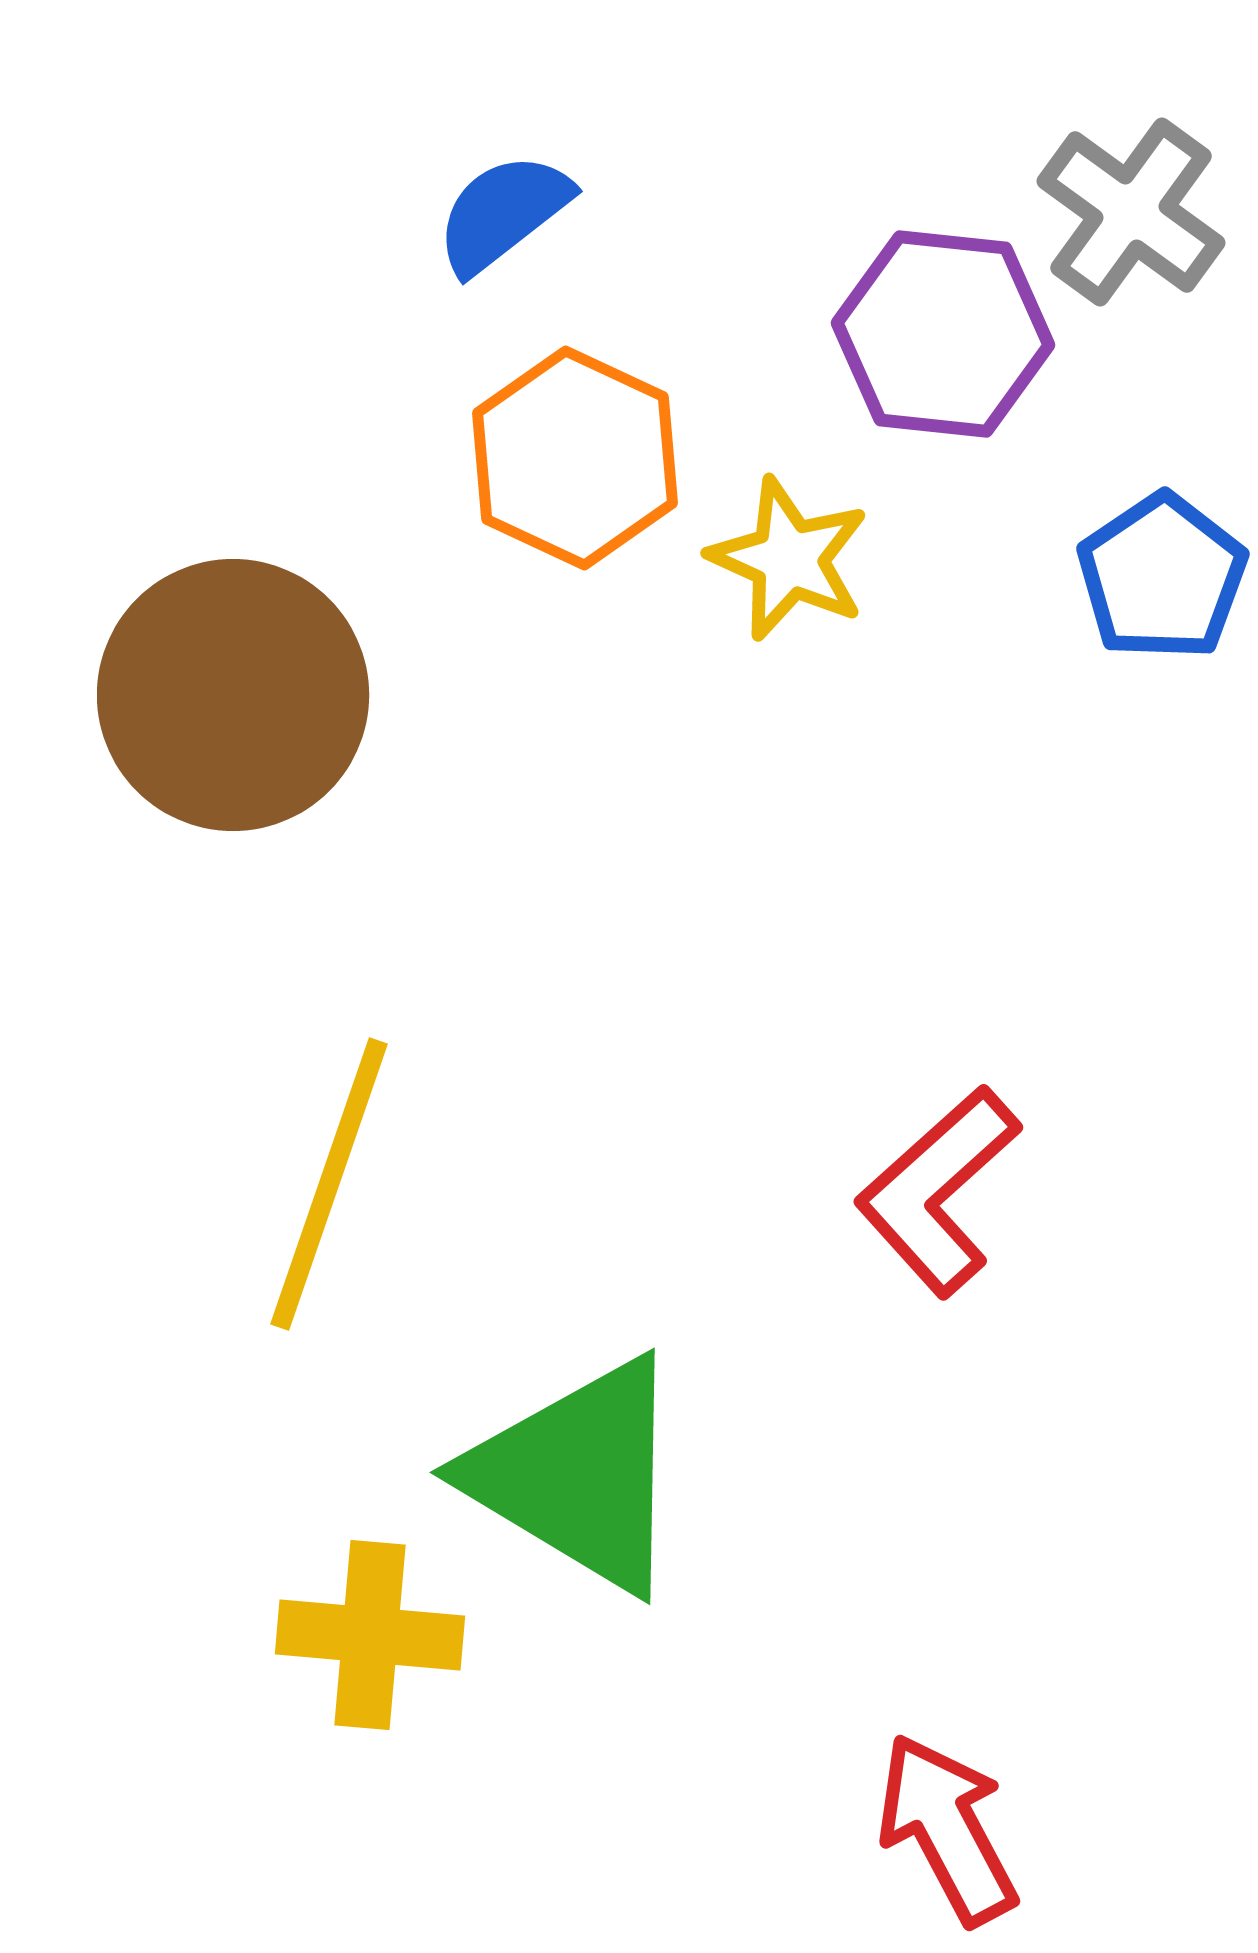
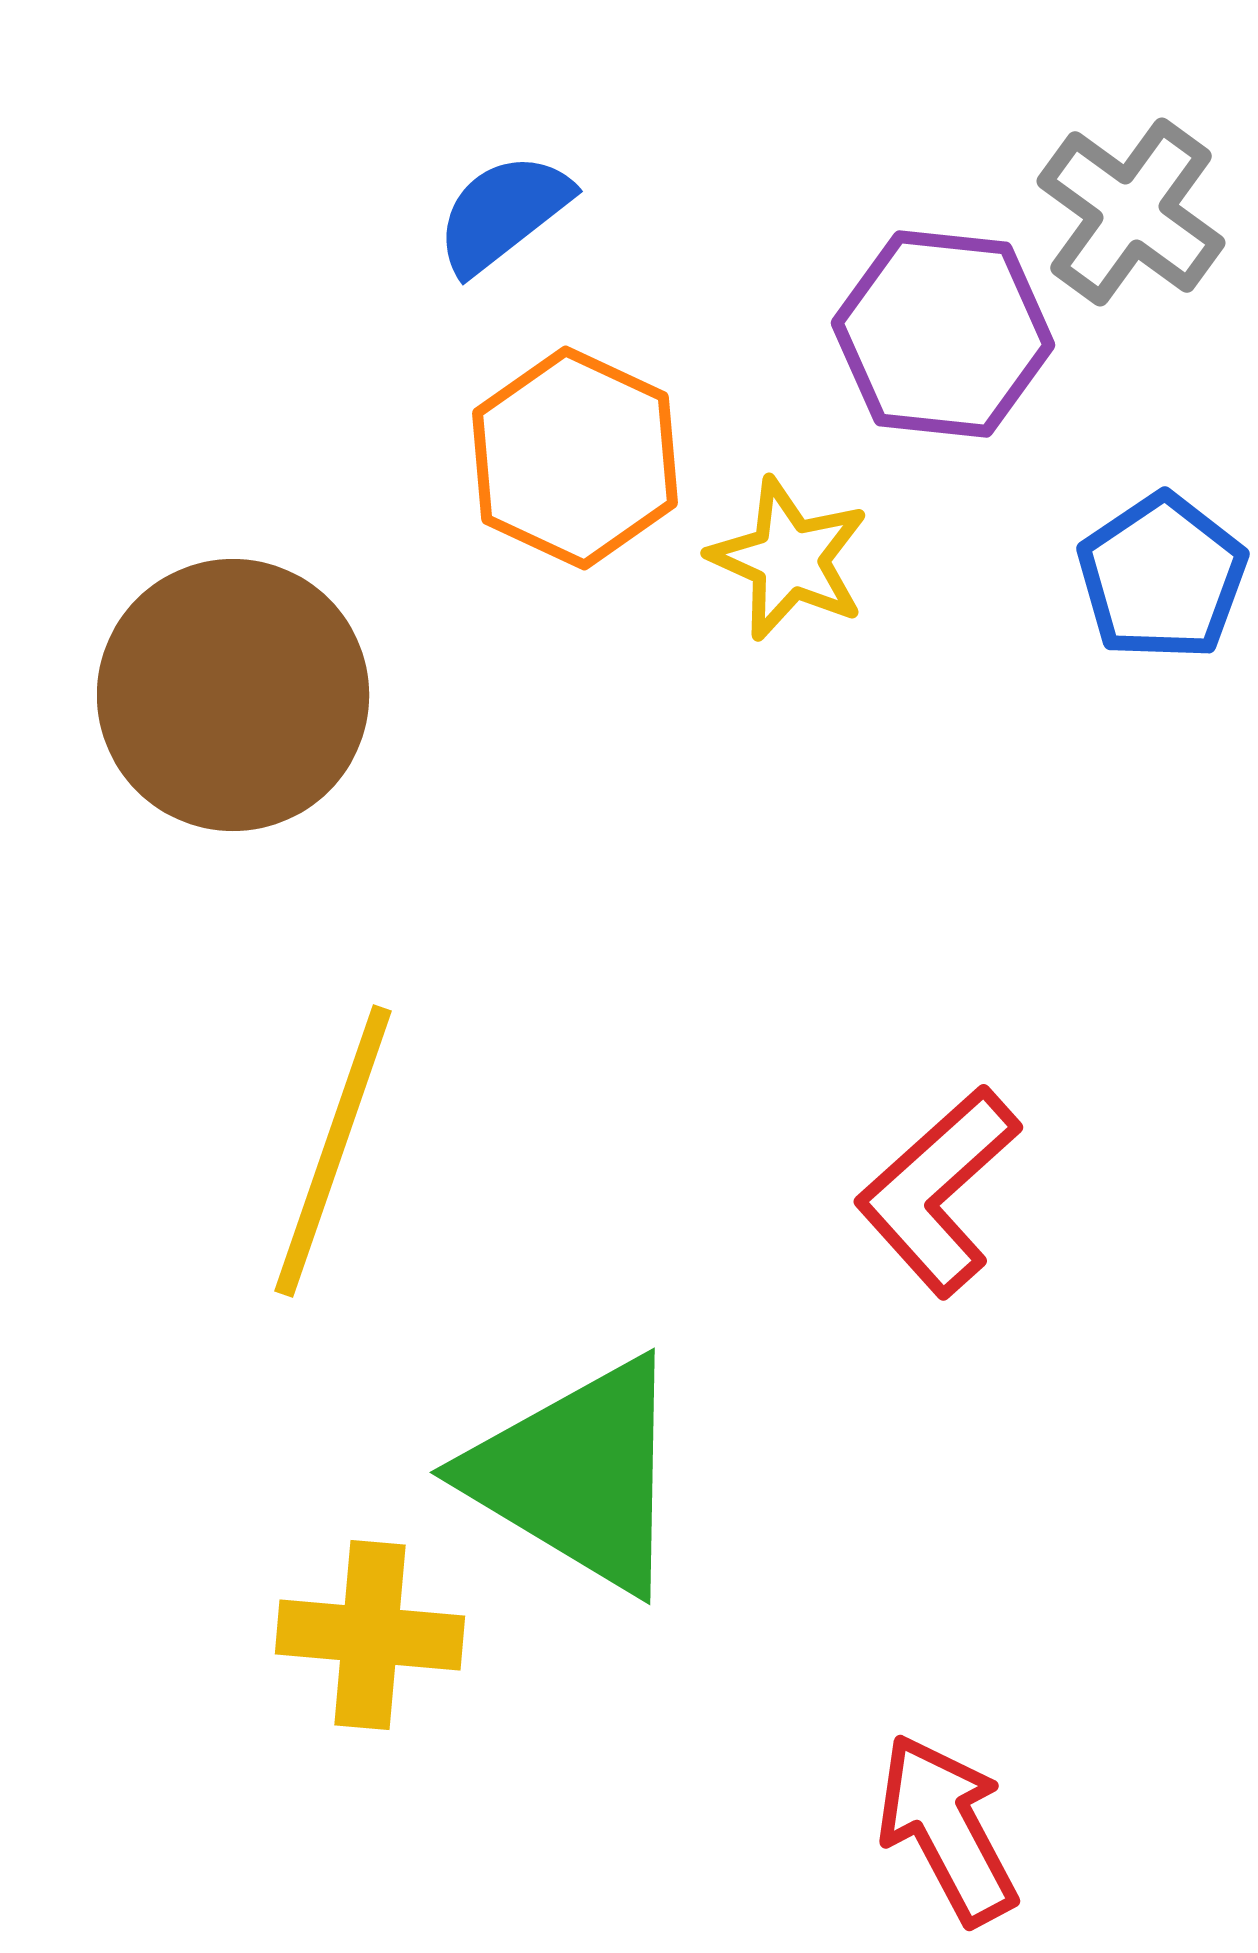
yellow line: moved 4 px right, 33 px up
